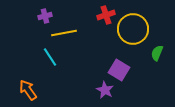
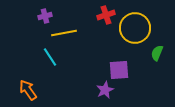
yellow circle: moved 2 px right, 1 px up
purple square: rotated 35 degrees counterclockwise
purple star: rotated 18 degrees clockwise
